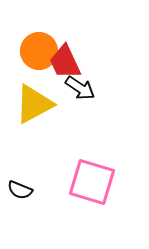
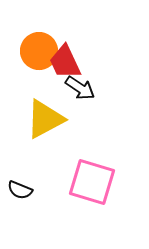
yellow triangle: moved 11 px right, 15 px down
